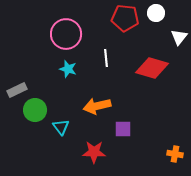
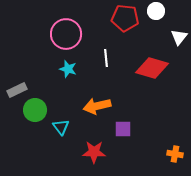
white circle: moved 2 px up
